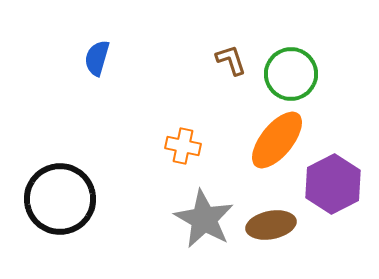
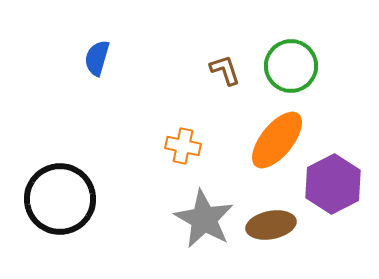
brown L-shape: moved 6 px left, 10 px down
green circle: moved 8 px up
